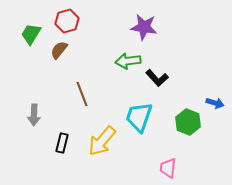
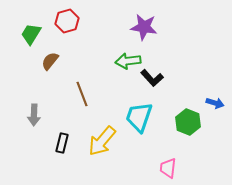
brown semicircle: moved 9 px left, 11 px down
black L-shape: moved 5 px left
